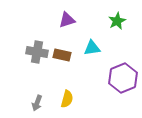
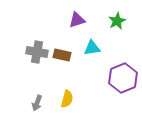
purple triangle: moved 10 px right
